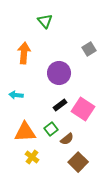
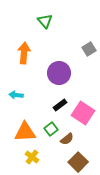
pink square: moved 4 px down
